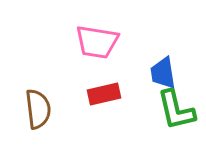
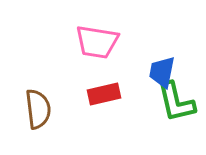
blue trapezoid: moved 1 px left, 1 px up; rotated 20 degrees clockwise
green L-shape: moved 8 px up
